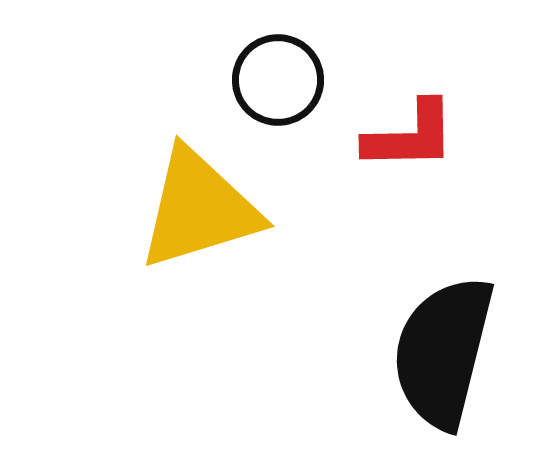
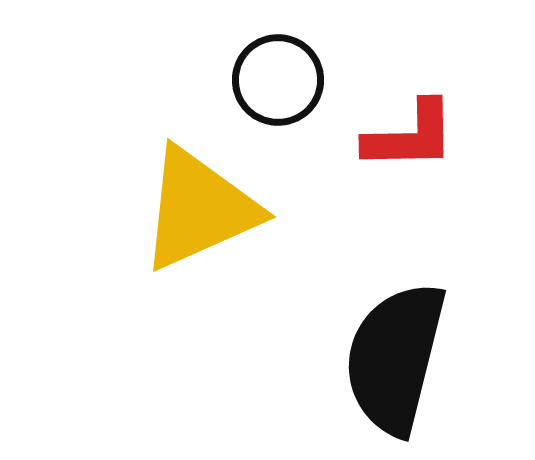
yellow triangle: rotated 7 degrees counterclockwise
black semicircle: moved 48 px left, 6 px down
